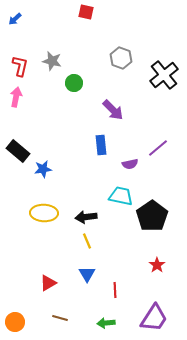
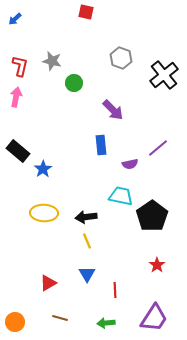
blue star: rotated 24 degrees counterclockwise
